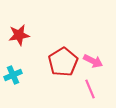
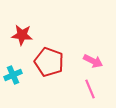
red star: moved 3 px right; rotated 15 degrees clockwise
red pentagon: moved 14 px left; rotated 20 degrees counterclockwise
